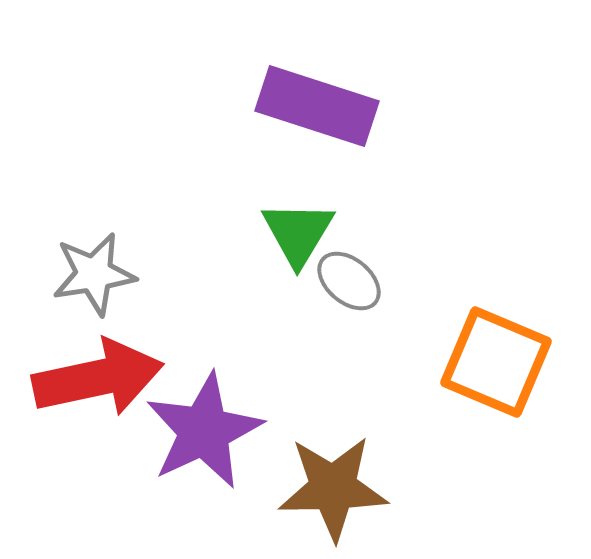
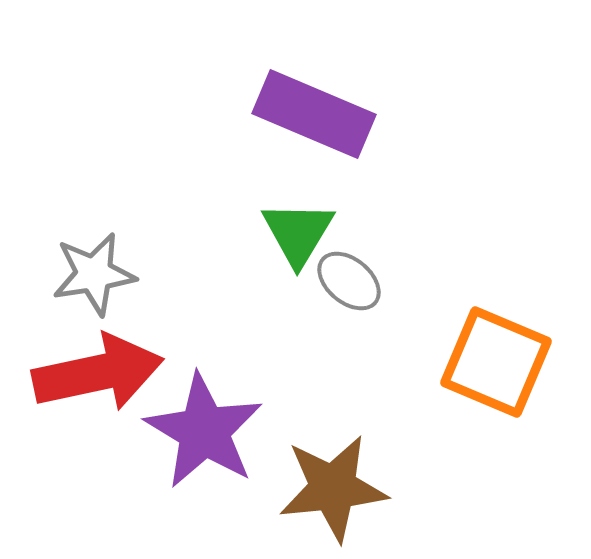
purple rectangle: moved 3 px left, 8 px down; rotated 5 degrees clockwise
red arrow: moved 5 px up
purple star: rotated 16 degrees counterclockwise
brown star: rotated 5 degrees counterclockwise
